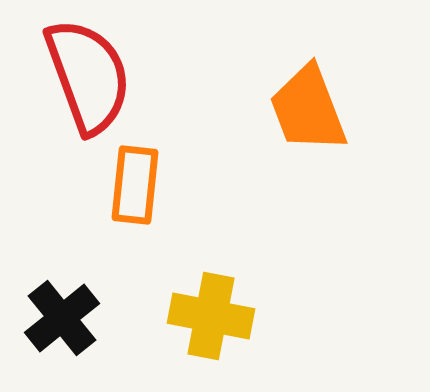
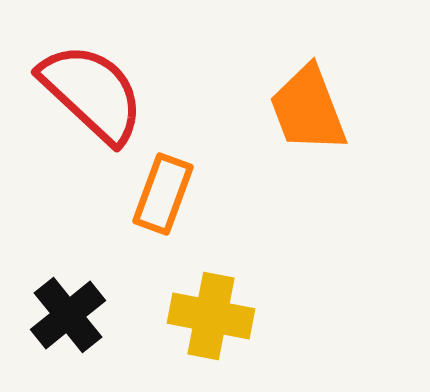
red semicircle: moved 4 px right, 17 px down; rotated 27 degrees counterclockwise
orange rectangle: moved 28 px right, 9 px down; rotated 14 degrees clockwise
black cross: moved 6 px right, 3 px up
